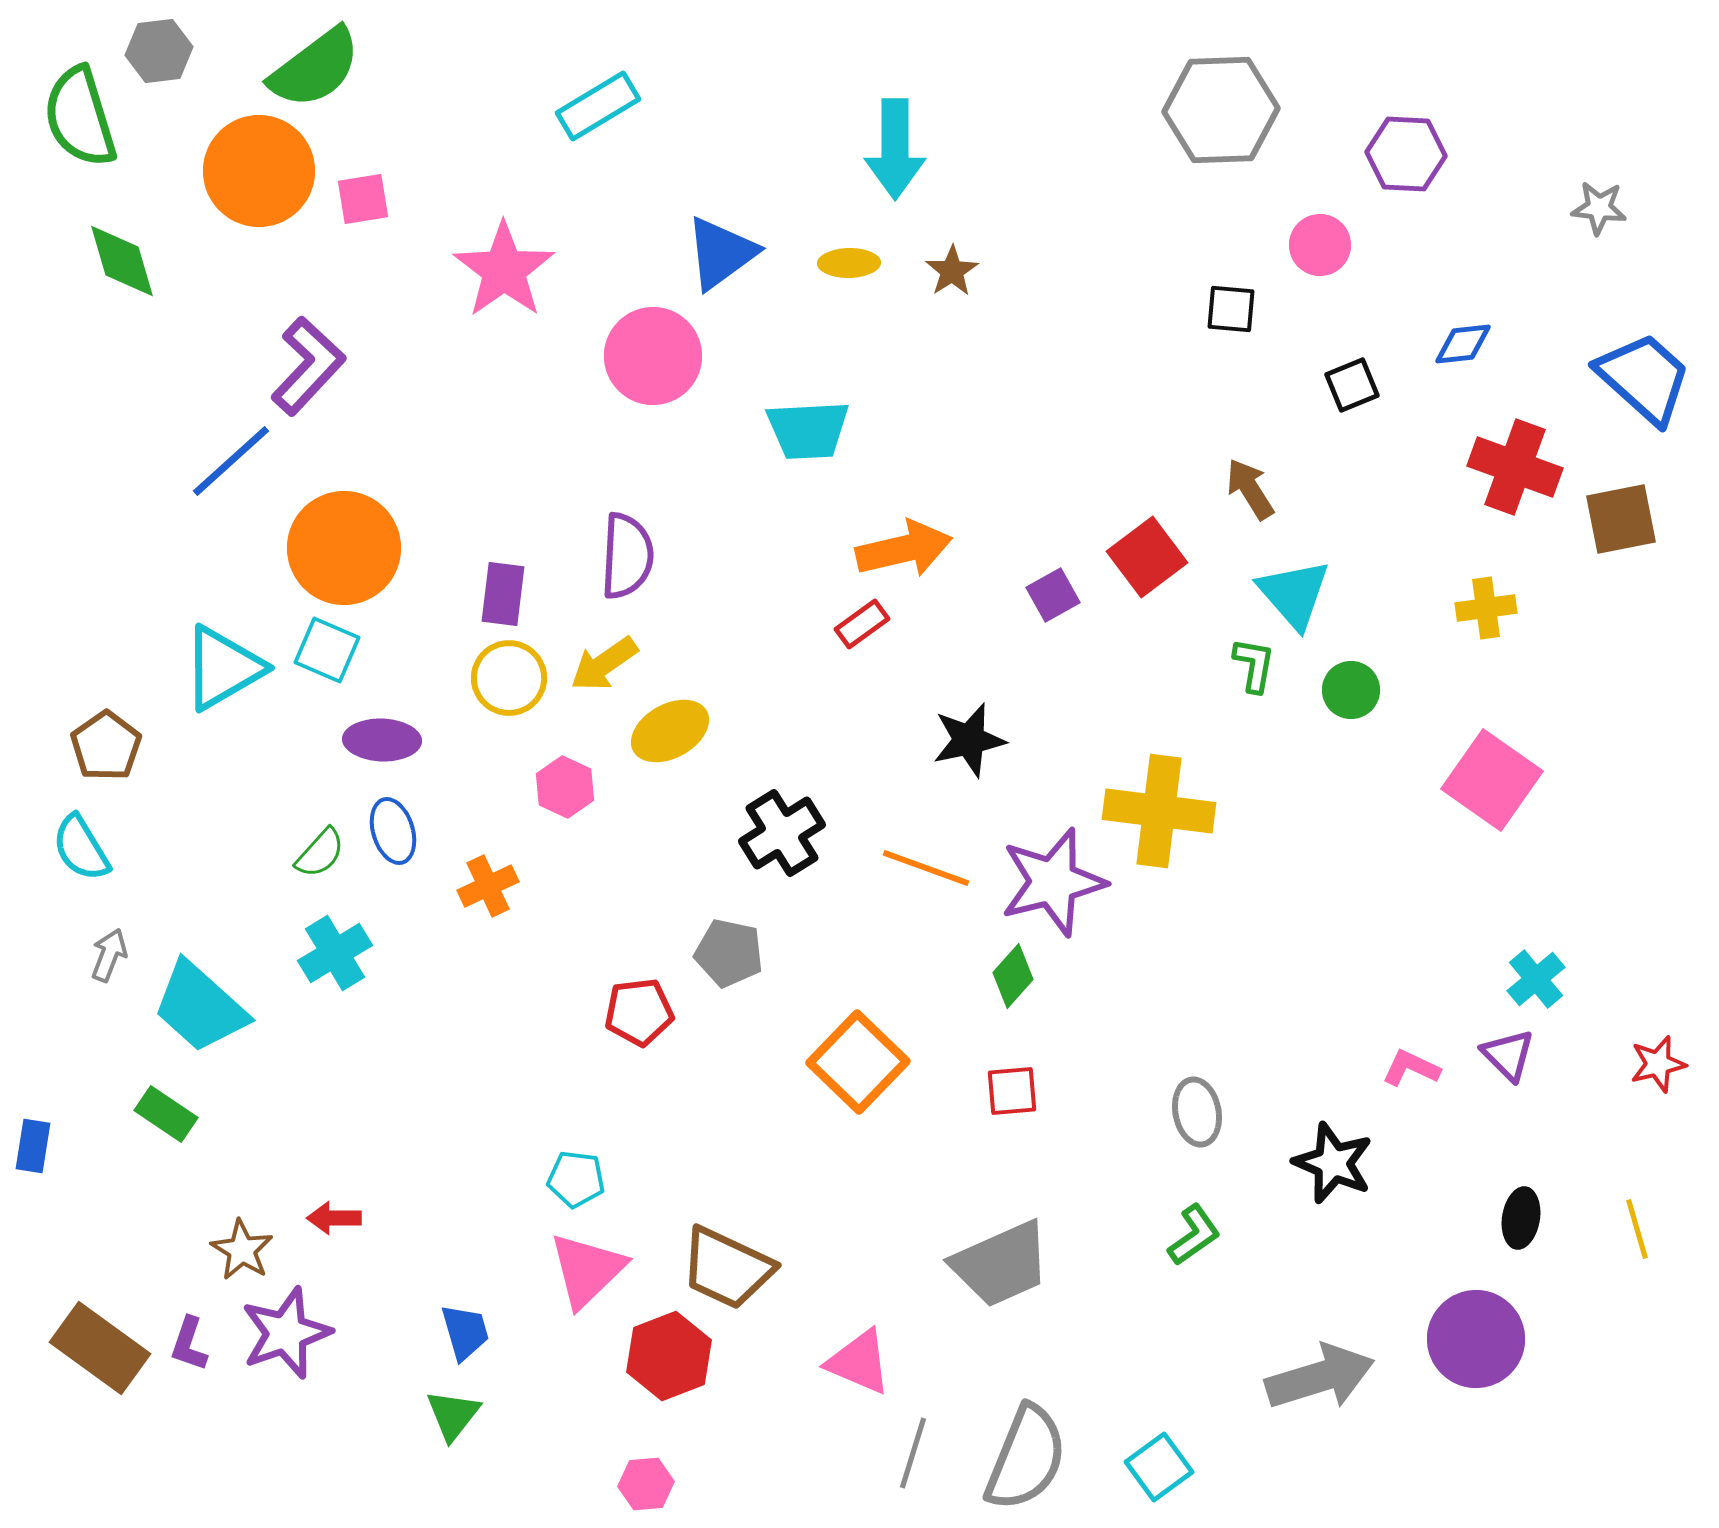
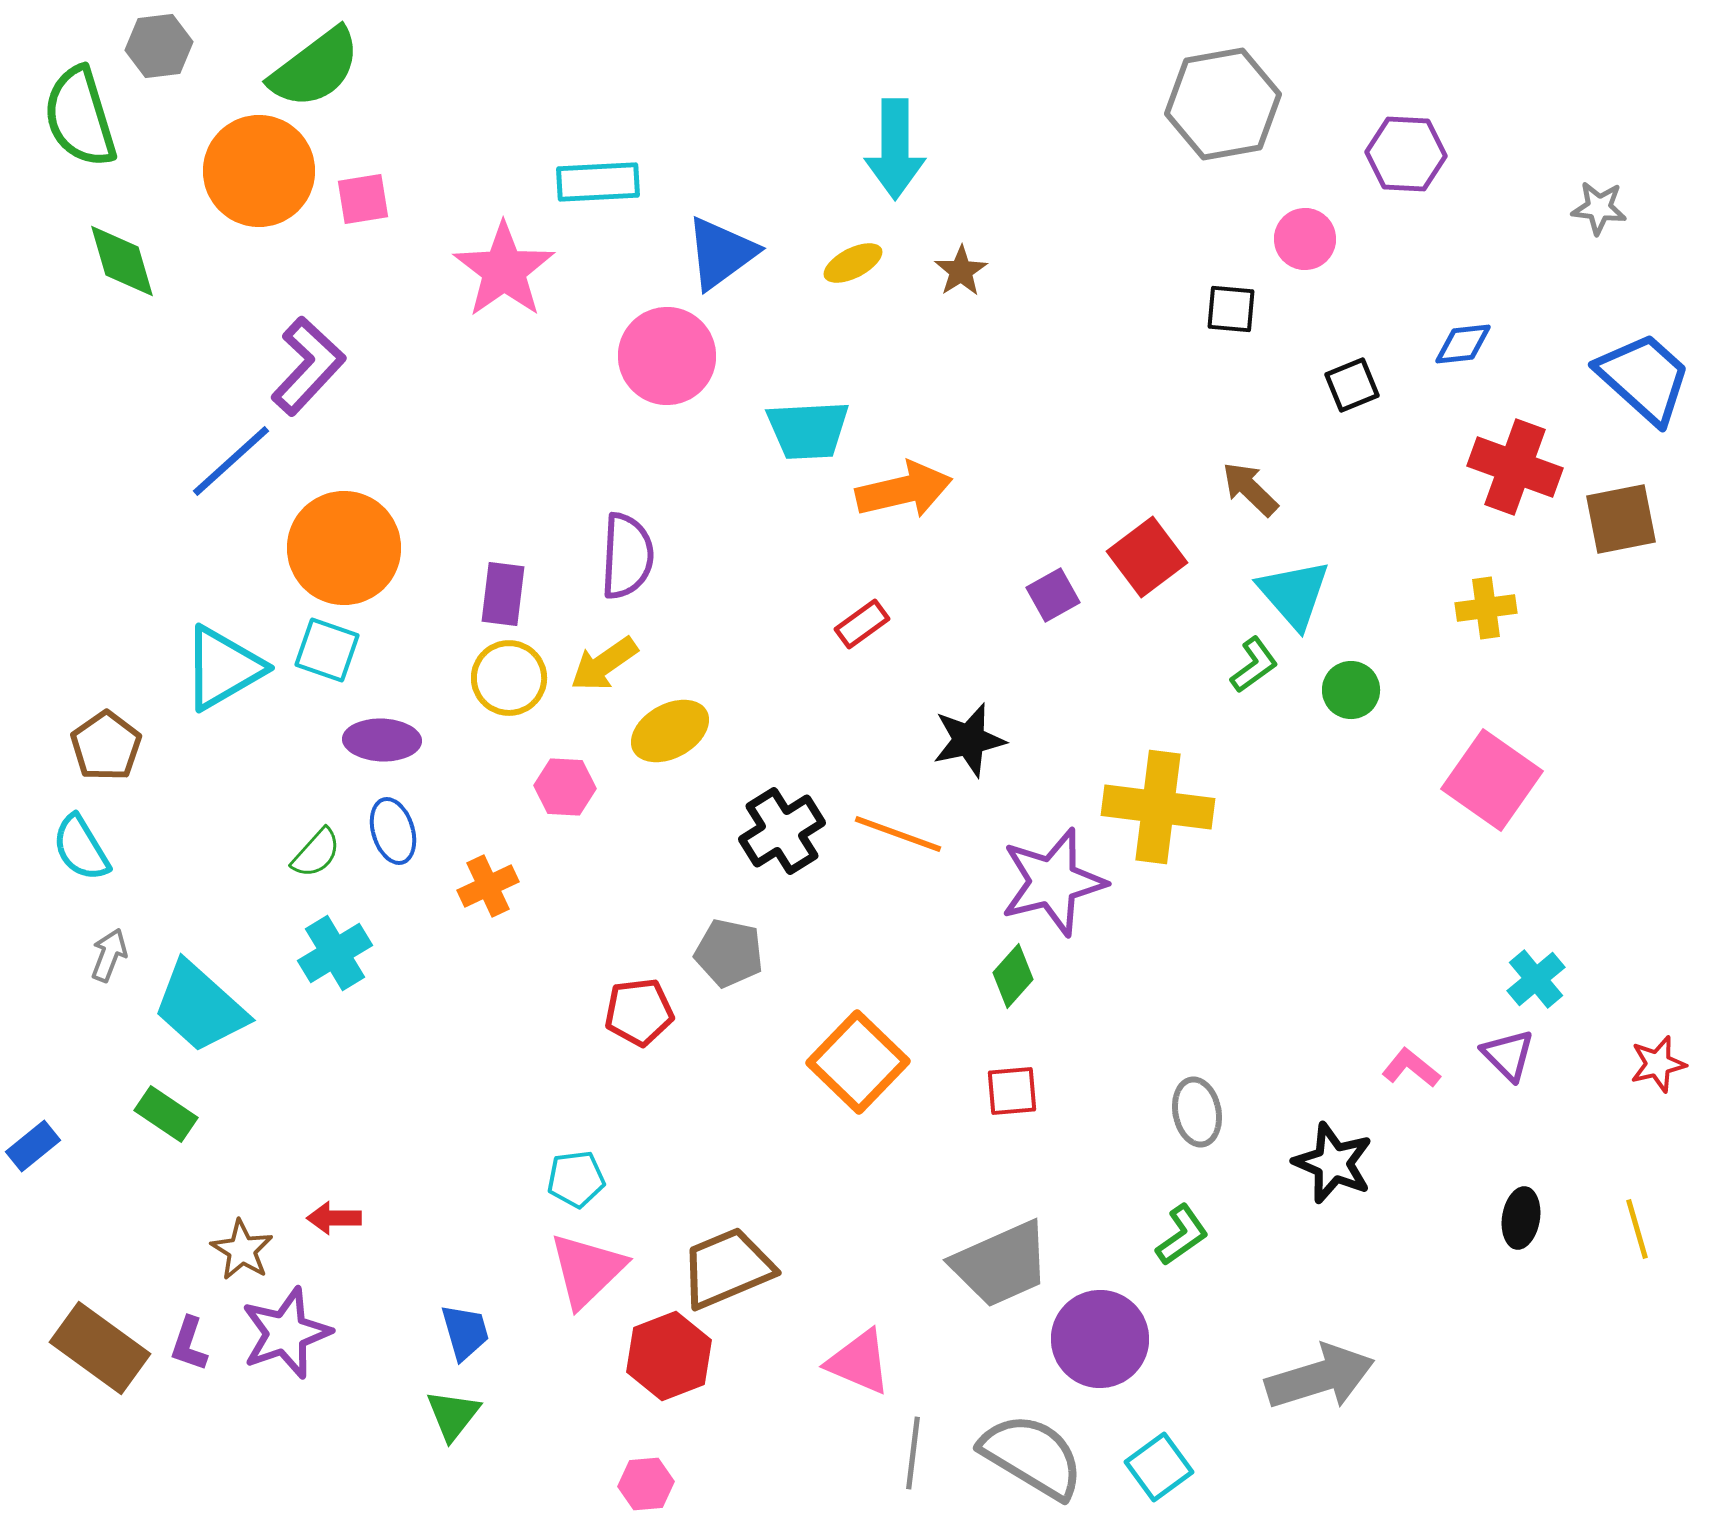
gray hexagon at (159, 51): moved 5 px up
cyan rectangle at (598, 106): moved 76 px down; rotated 28 degrees clockwise
gray hexagon at (1221, 110): moved 2 px right, 6 px up; rotated 8 degrees counterclockwise
pink circle at (1320, 245): moved 15 px left, 6 px up
yellow ellipse at (849, 263): moved 4 px right; rotated 26 degrees counterclockwise
brown star at (952, 271): moved 9 px right
pink circle at (653, 356): moved 14 px right
brown arrow at (1250, 489): rotated 14 degrees counterclockwise
orange arrow at (904, 549): moved 59 px up
cyan square at (327, 650): rotated 4 degrees counterclockwise
green L-shape at (1254, 665): rotated 44 degrees clockwise
pink hexagon at (565, 787): rotated 22 degrees counterclockwise
yellow cross at (1159, 811): moved 1 px left, 4 px up
black cross at (782, 833): moved 2 px up
green semicircle at (320, 853): moved 4 px left
orange line at (926, 868): moved 28 px left, 34 px up
pink L-shape at (1411, 1068): rotated 14 degrees clockwise
blue rectangle at (33, 1146): rotated 42 degrees clockwise
cyan pentagon at (576, 1179): rotated 14 degrees counterclockwise
green L-shape at (1194, 1235): moved 12 px left
brown trapezoid at (727, 1268): rotated 132 degrees clockwise
purple circle at (1476, 1339): moved 376 px left
gray line at (913, 1453): rotated 10 degrees counterclockwise
gray semicircle at (1026, 1458): moved 6 px right, 2 px up; rotated 81 degrees counterclockwise
